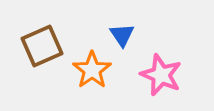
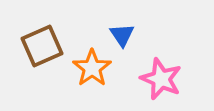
orange star: moved 2 px up
pink star: moved 4 px down
